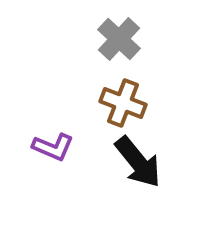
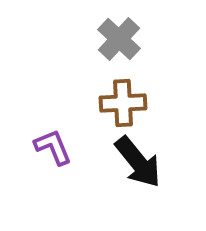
brown cross: rotated 24 degrees counterclockwise
purple L-shape: rotated 135 degrees counterclockwise
